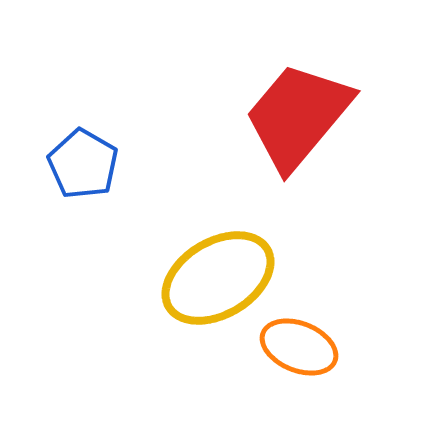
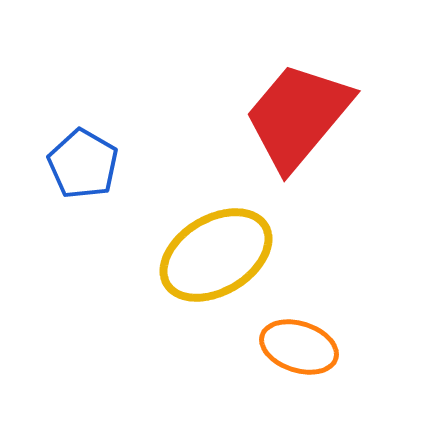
yellow ellipse: moved 2 px left, 23 px up
orange ellipse: rotated 4 degrees counterclockwise
